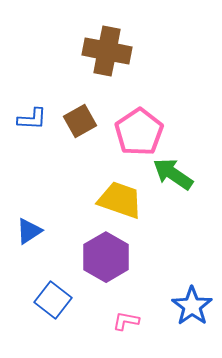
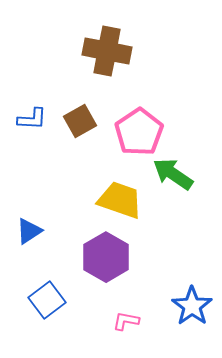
blue square: moved 6 px left; rotated 15 degrees clockwise
